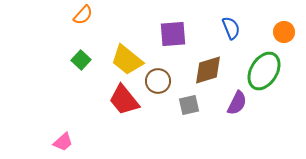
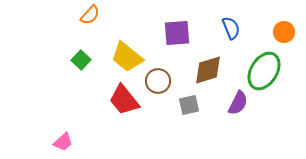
orange semicircle: moved 7 px right
purple square: moved 4 px right, 1 px up
yellow trapezoid: moved 3 px up
purple semicircle: moved 1 px right
